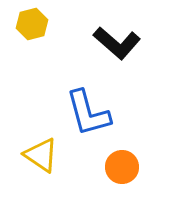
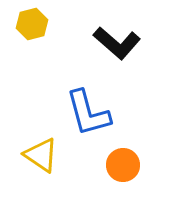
orange circle: moved 1 px right, 2 px up
